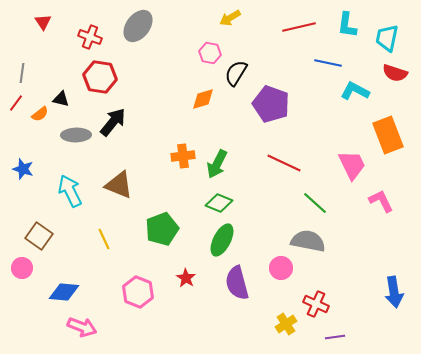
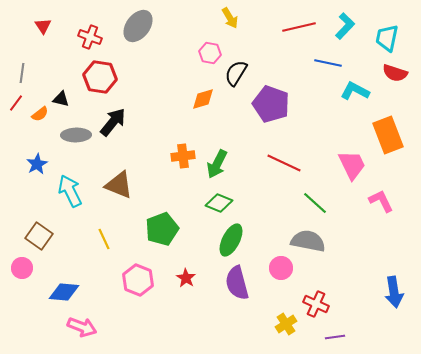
yellow arrow at (230, 18): rotated 90 degrees counterclockwise
red triangle at (43, 22): moved 4 px down
cyan L-shape at (347, 25): moved 2 px left, 1 px down; rotated 144 degrees counterclockwise
blue star at (23, 169): moved 14 px right, 5 px up; rotated 25 degrees clockwise
green ellipse at (222, 240): moved 9 px right
pink hexagon at (138, 292): moved 12 px up
